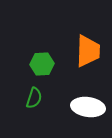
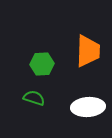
green semicircle: rotated 90 degrees counterclockwise
white ellipse: rotated 12 degrees counterclockwise
